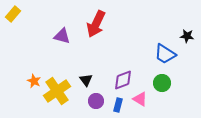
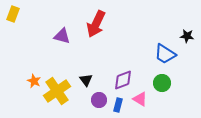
yellow rectangle: rotated 21 degrees counterclockwise
purple circle: moved 3 px right, 1 px up
